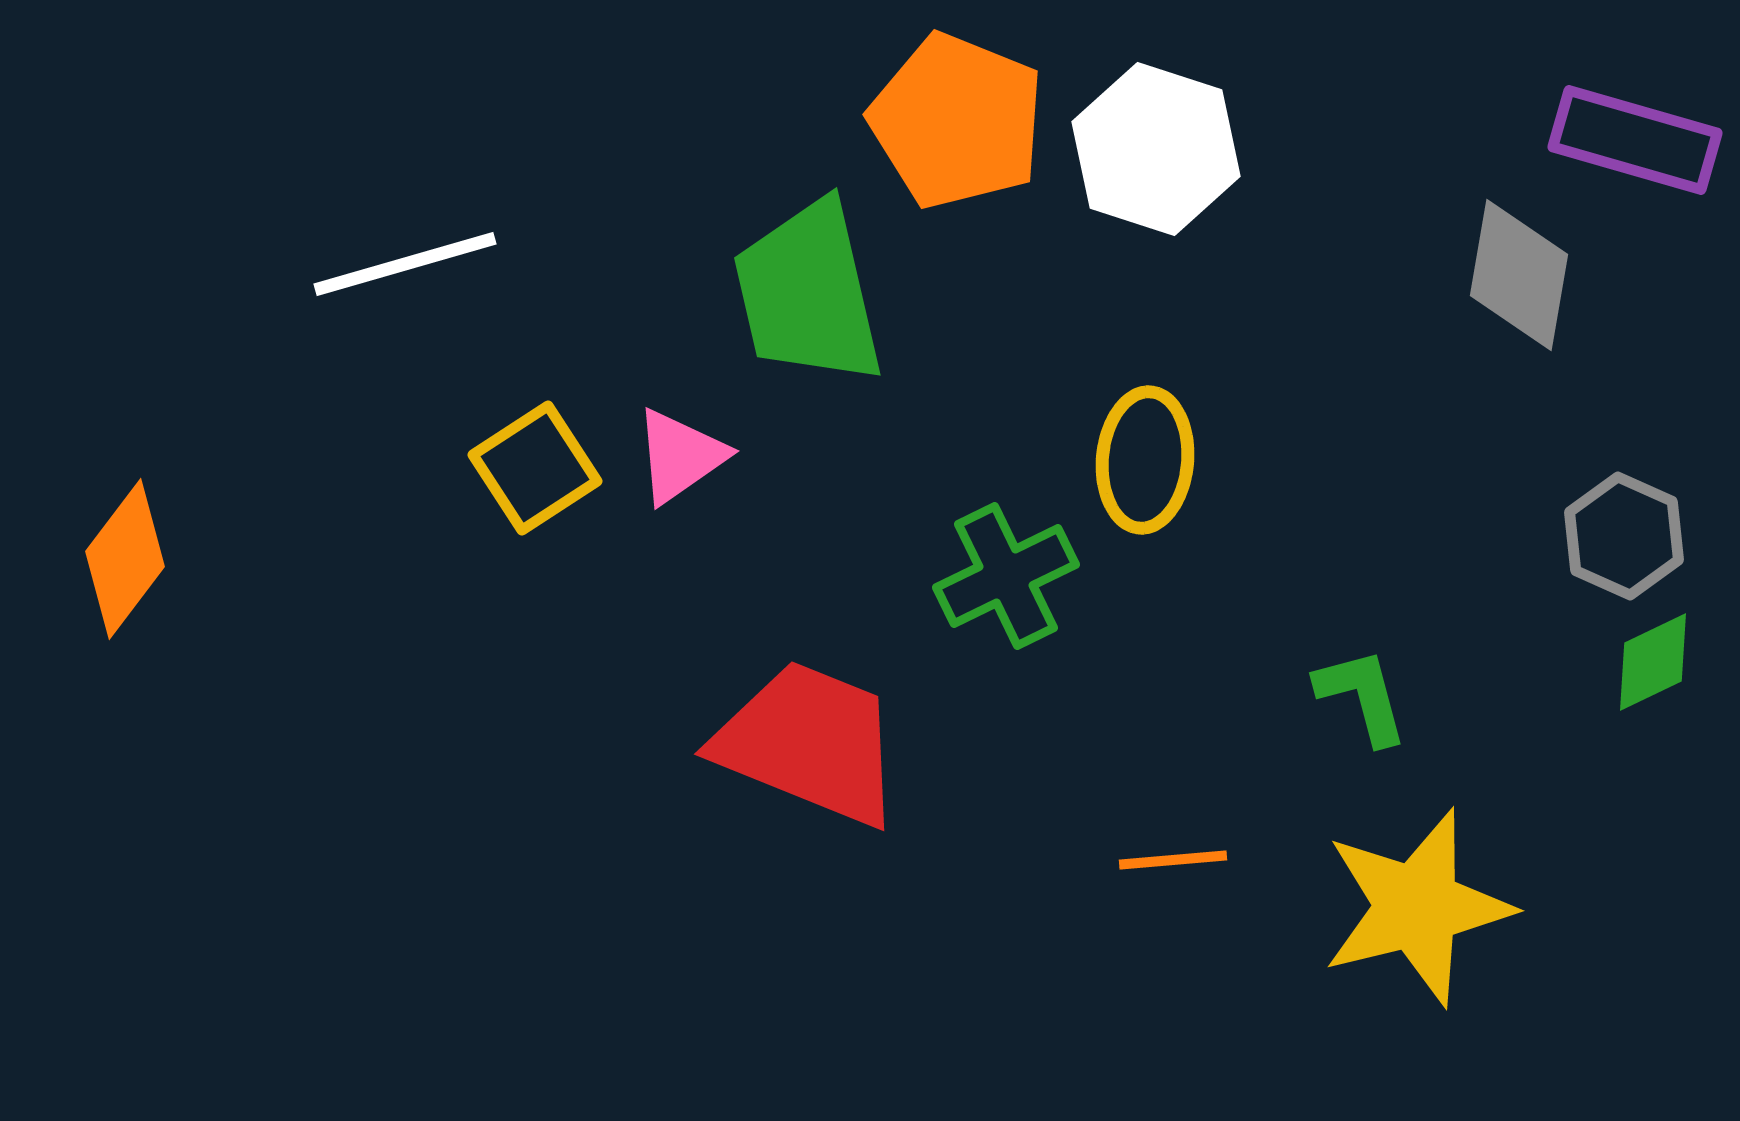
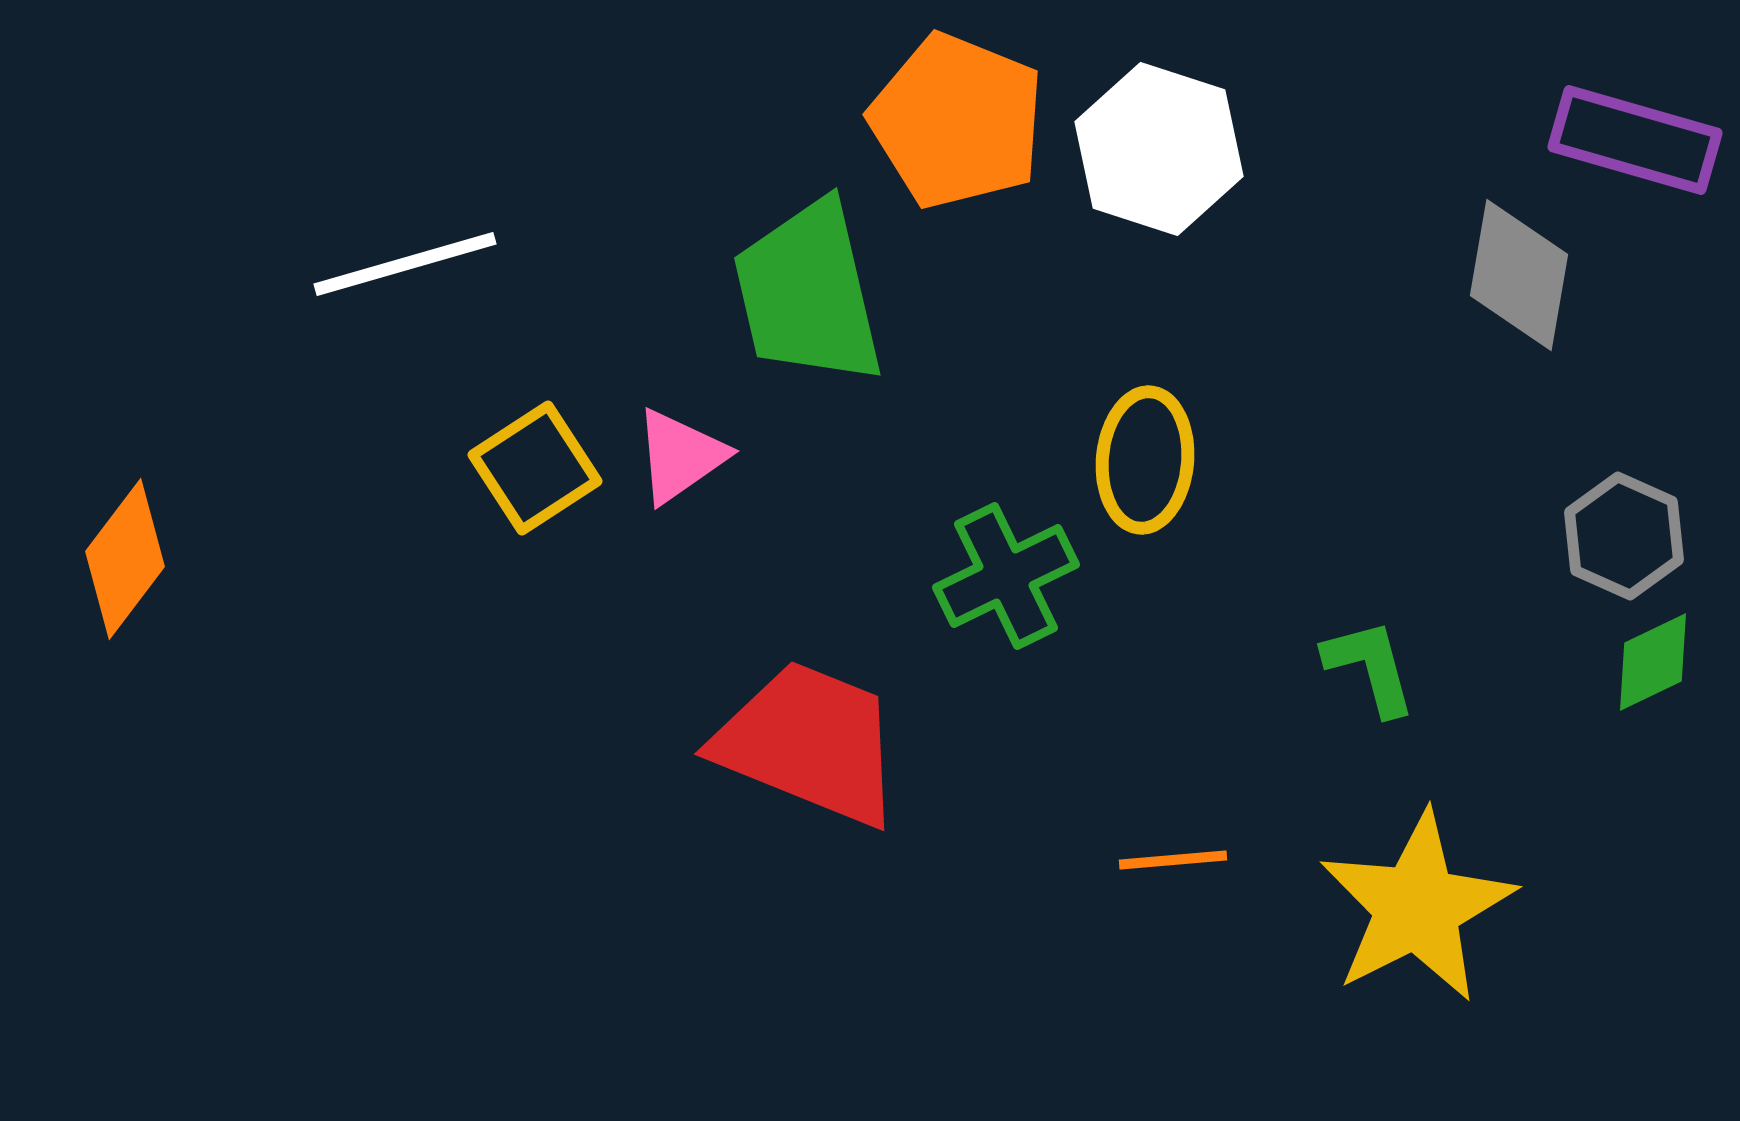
white hexagon: moved 3 px right
green L-shape: moved 8 px right, 29 px up
yellow star: rotated 13 degrees counterclockwise
